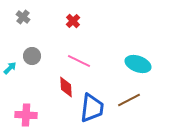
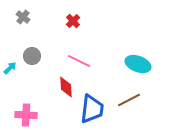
blue trapezoid: moved 1 px down
